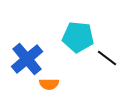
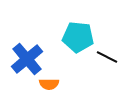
black line: moved 1 px up; rotated 10 degrees counterclockwise
